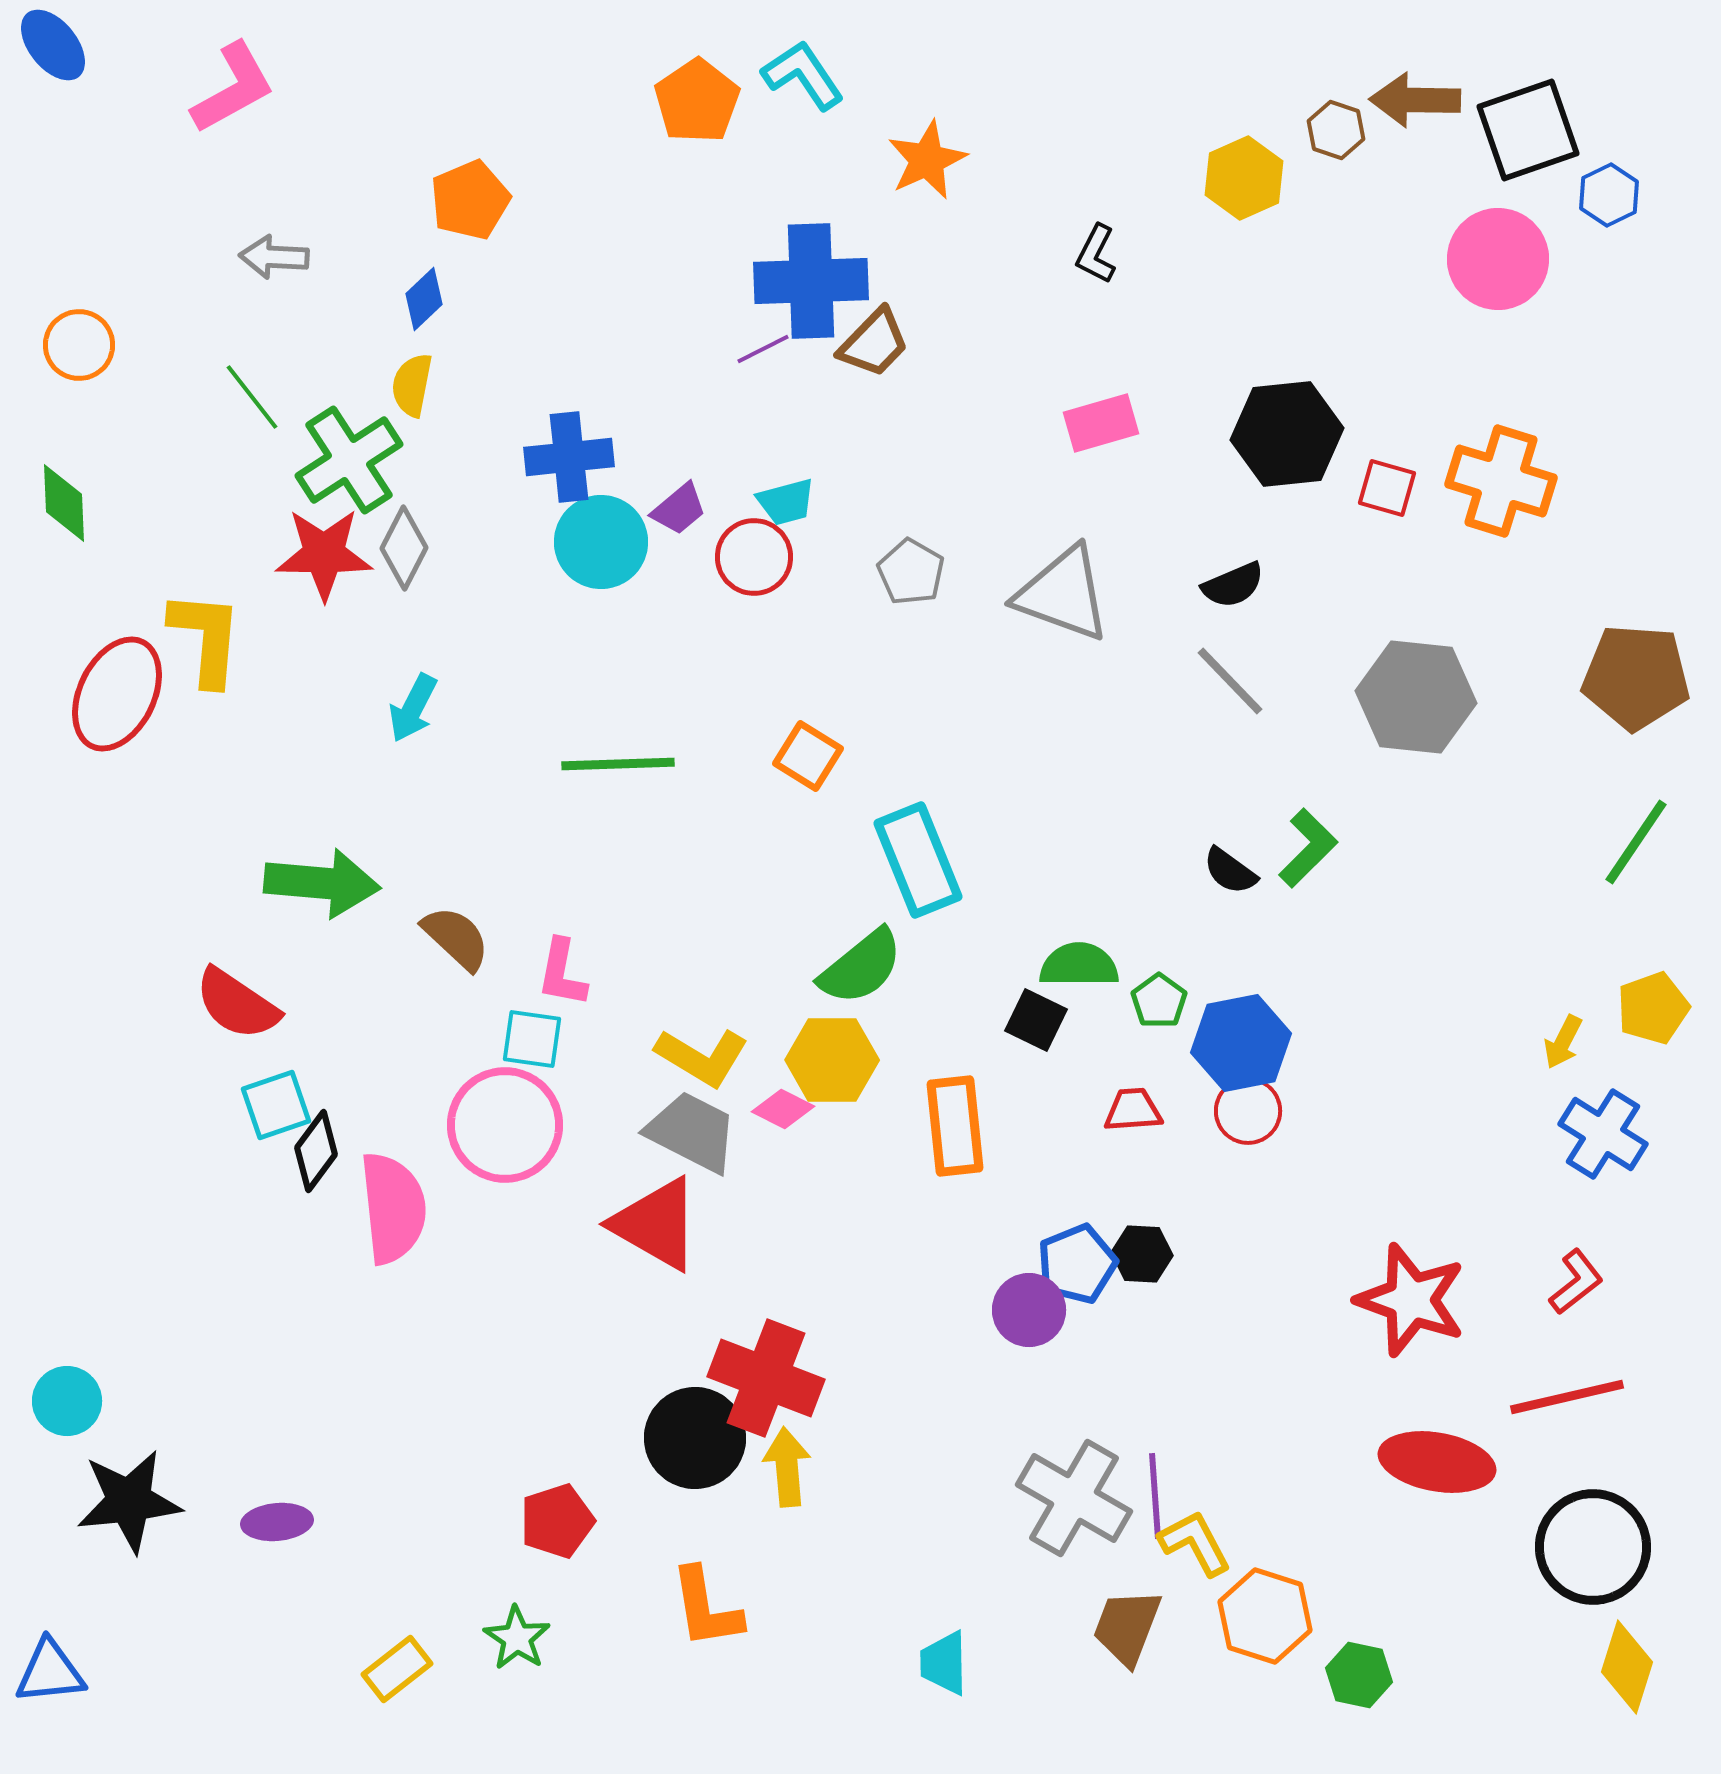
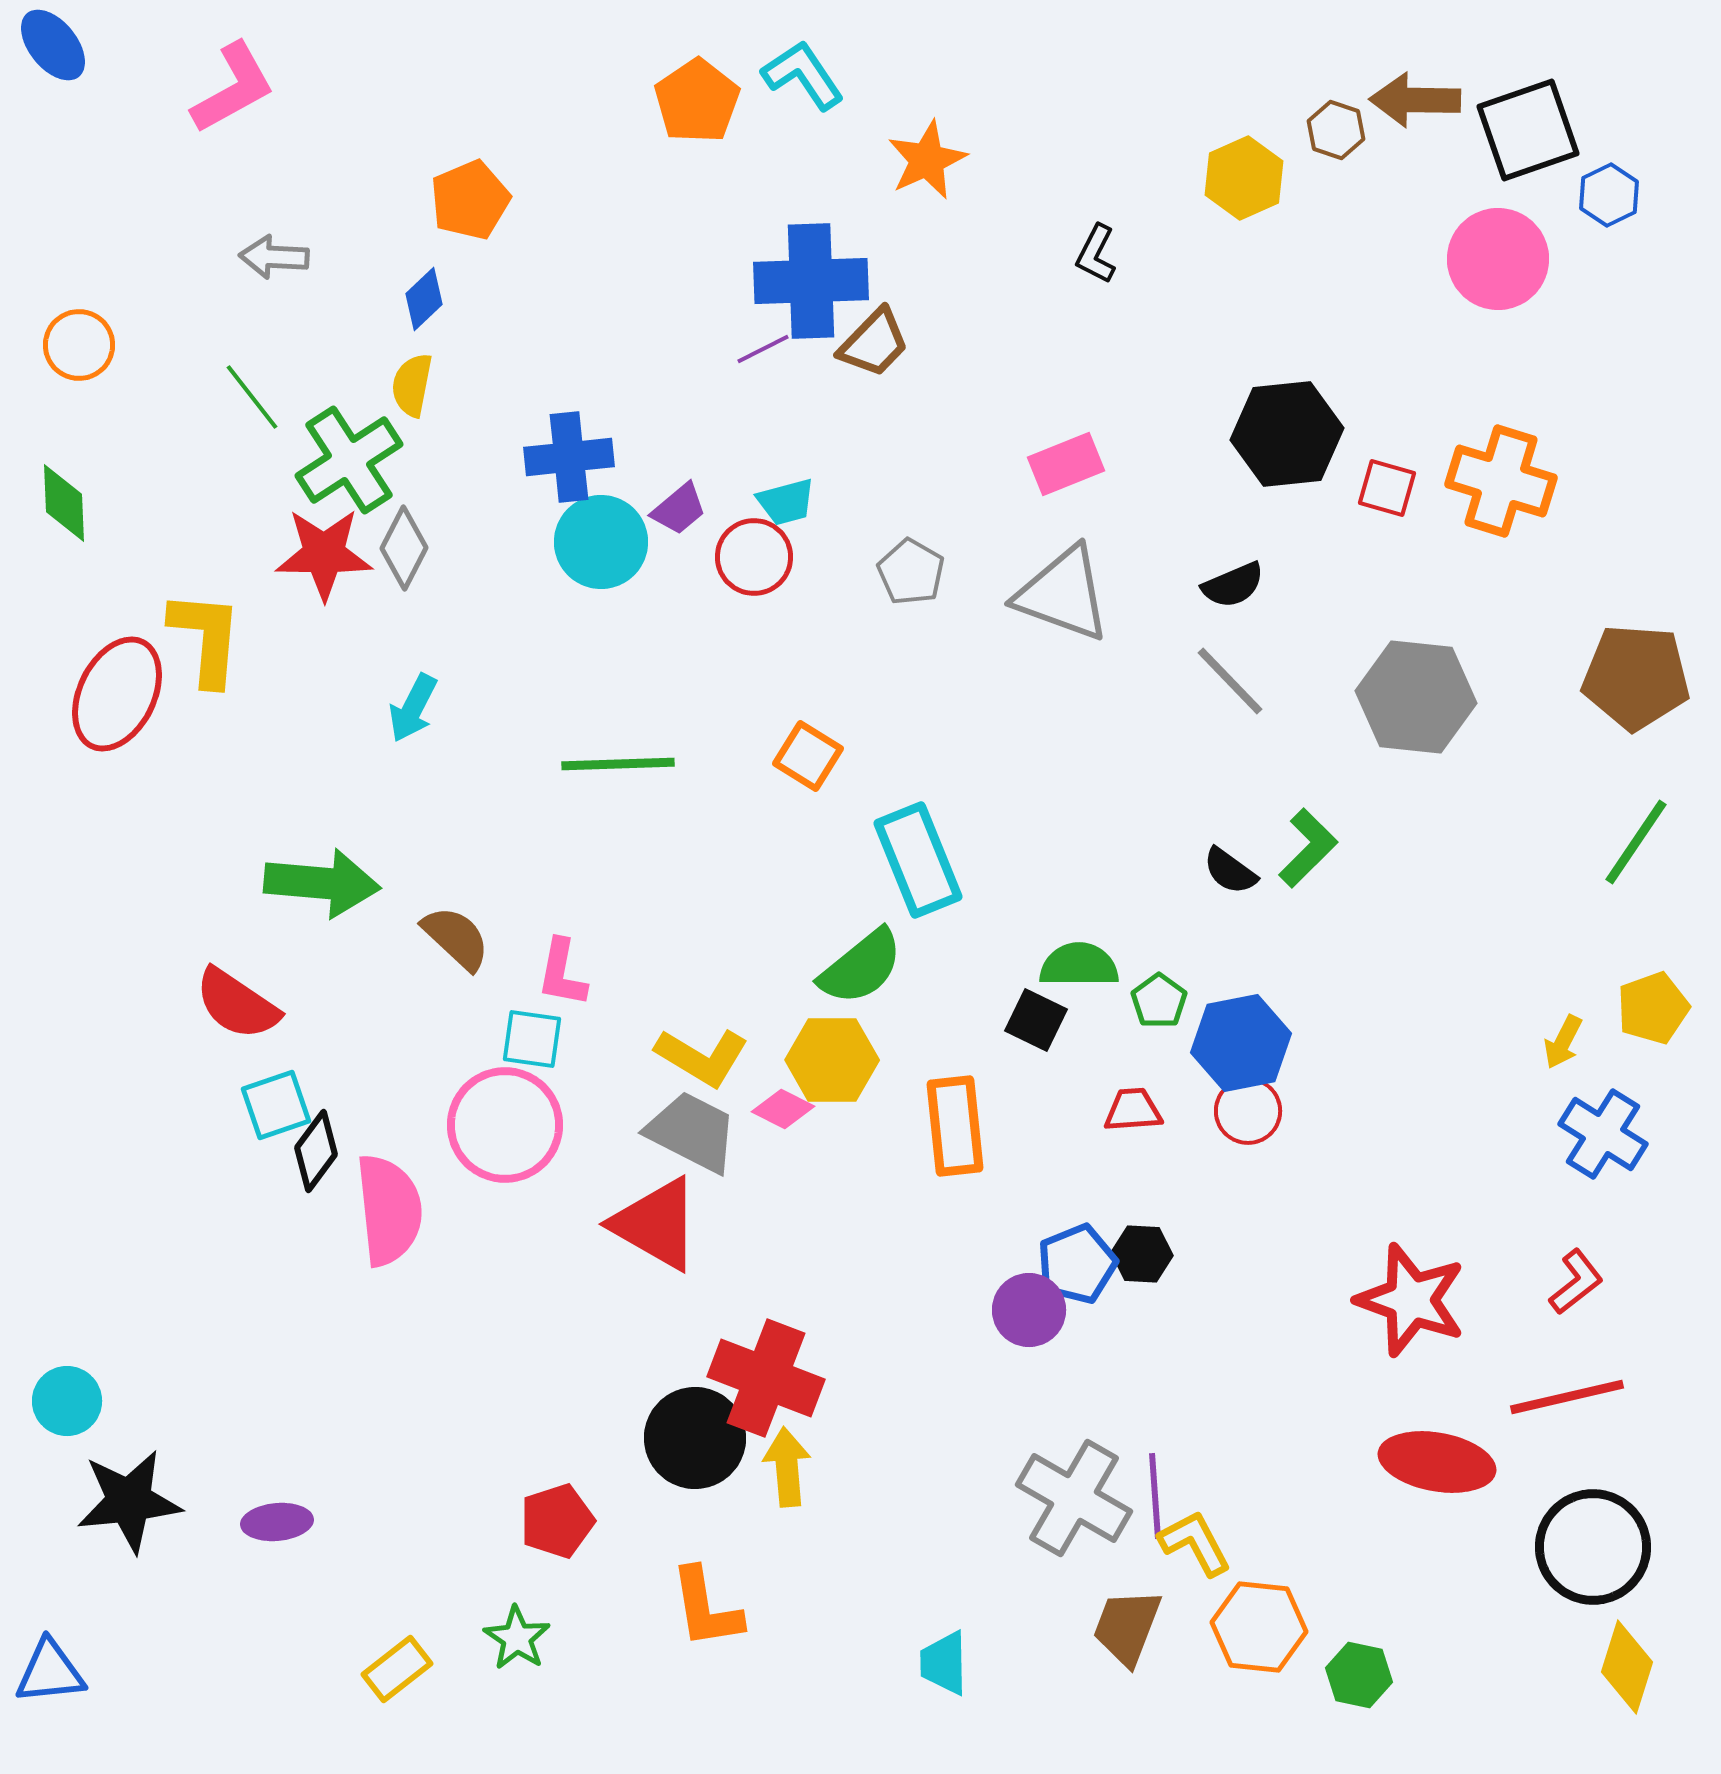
pink rectangle at (1101, 423): moved 35 px left, 41 px down; rotated 6 degrees counterclockwise
pink semicircle at (393, 1208): moved 4 px left, 2 px down
orange hexagon at (1265, 1616): moved 6 px left, 11 px down; rotated 12 degrees counterclockwise
